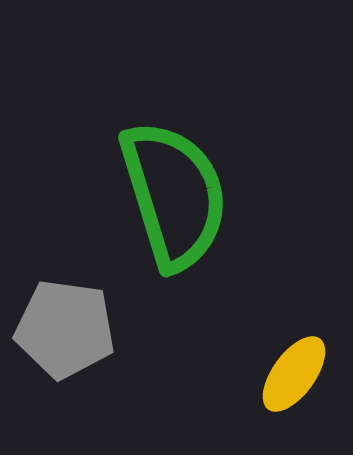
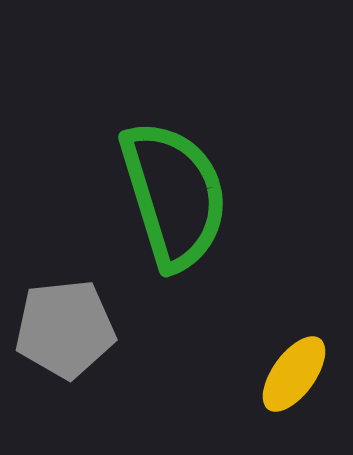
gray pentagon: rotated 14 degrees counterclockwise
